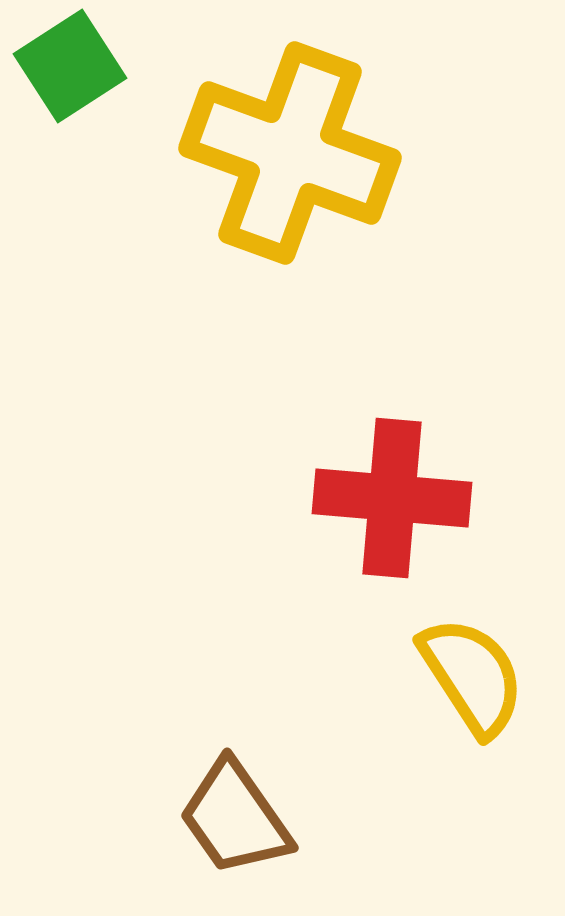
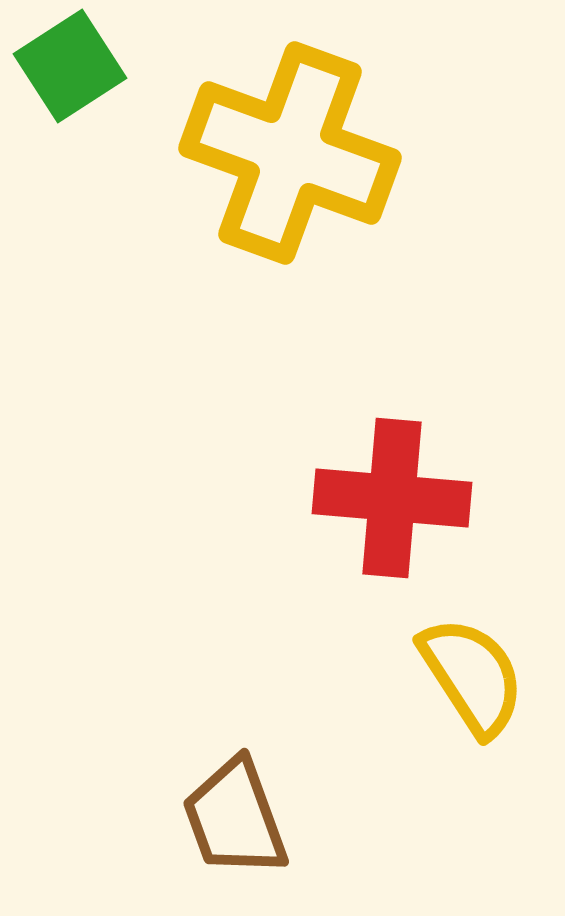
brown trapezoid: rotated 15 degrees clockwise
